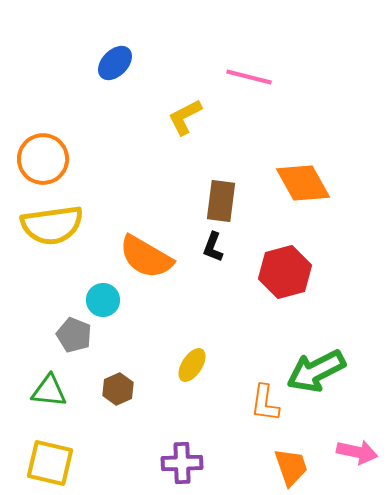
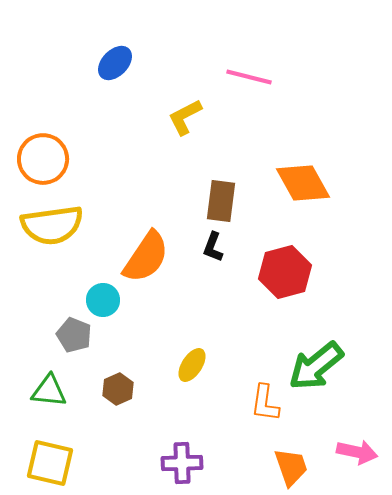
orange semicircle: rotated 86 degrees counterclockwise
green arrow: moved 5 px up; rotated 12 degrees counterclockwise
